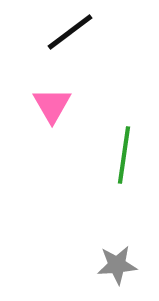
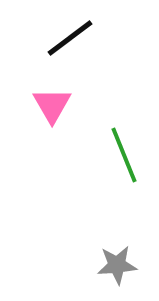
black line: moved 6 px down
green line: rotated 30 degrees counterclockwise
